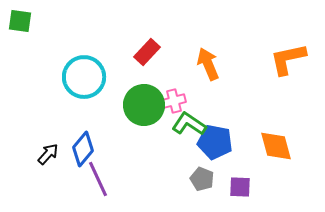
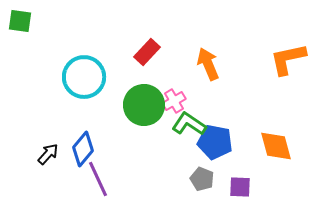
pink cross: rotated 15 degrees counterclockwise
